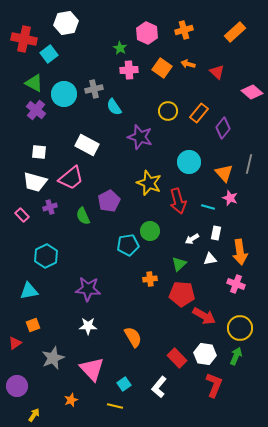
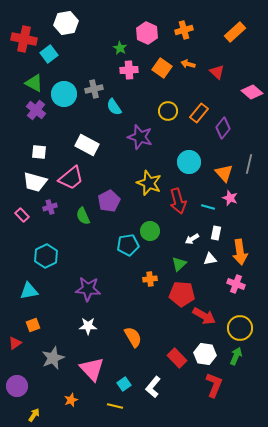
white L-shape at (159, 387): moved 6 px left
